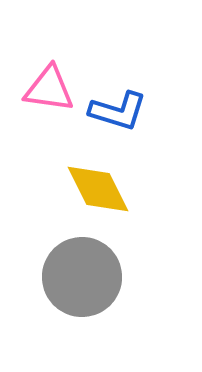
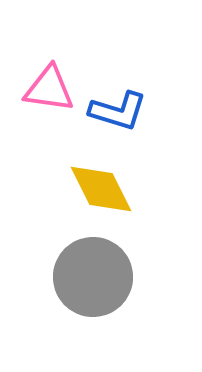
yellow diamond: moved 3 px right
gray circle: moved 11 px right
